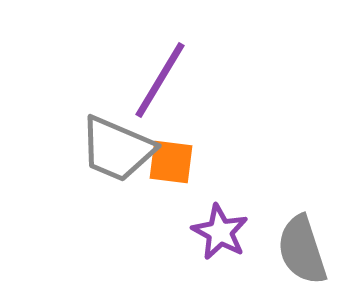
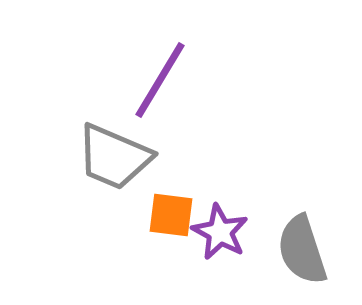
gray trapezoid: moved 3 px left, 8 px down
orange square: moved 53 px down
